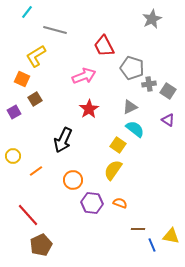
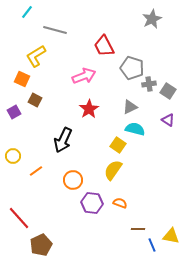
brown square: moved 1 px down; rotated 32 degrees counterclockwise
cyan semicircle: rotated 24 degrees counterclockwise
red line: moved 9 px left, 3 px down
